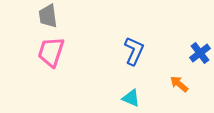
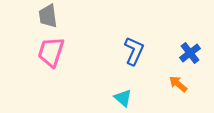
blue cross: moved 10 px left
orange arrow: moved 1 px left
cyan triangle: moved 8 px left; rotated 18 degrees clockwise
